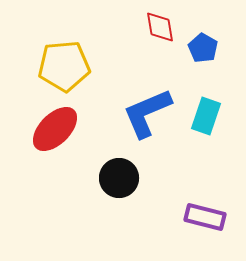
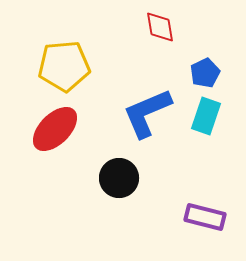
blue pentagon: moved 2 px right, 25 px down; rotated 16 degrees clockwise
